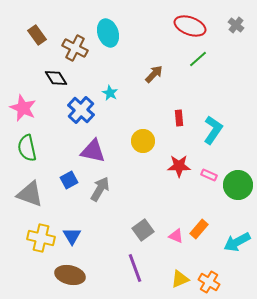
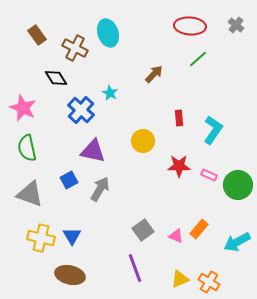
red ellipse: rotated 16 degrees counterclockwise
